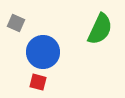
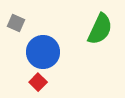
red square: rotated 30 degrees clockwise
